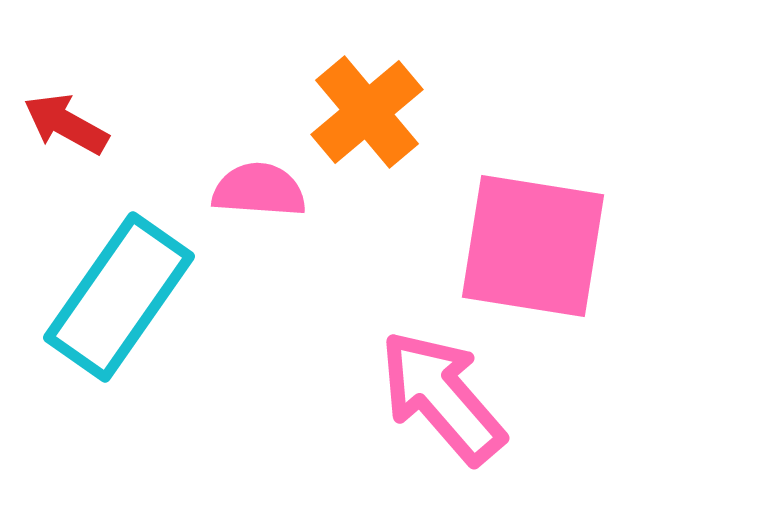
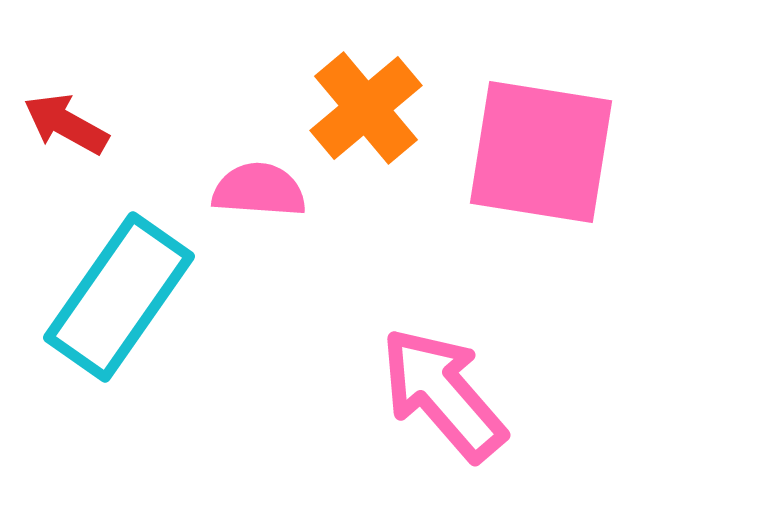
orange cross: moved 1 px left, 4 px up
pink square: moved 8 px right, 94 px up
pink arrow: moved 1 px right, 3 px up
